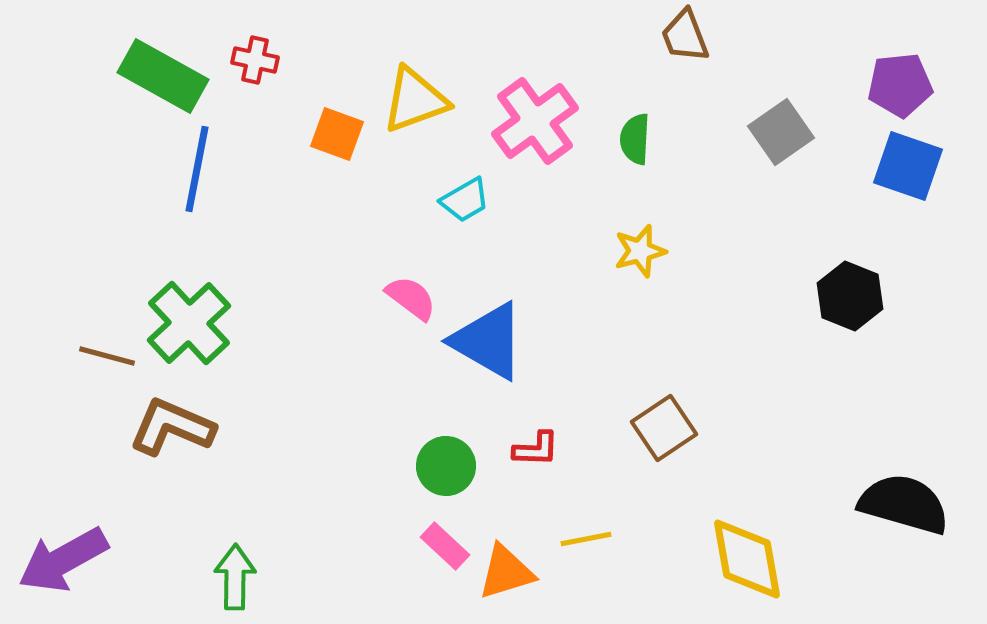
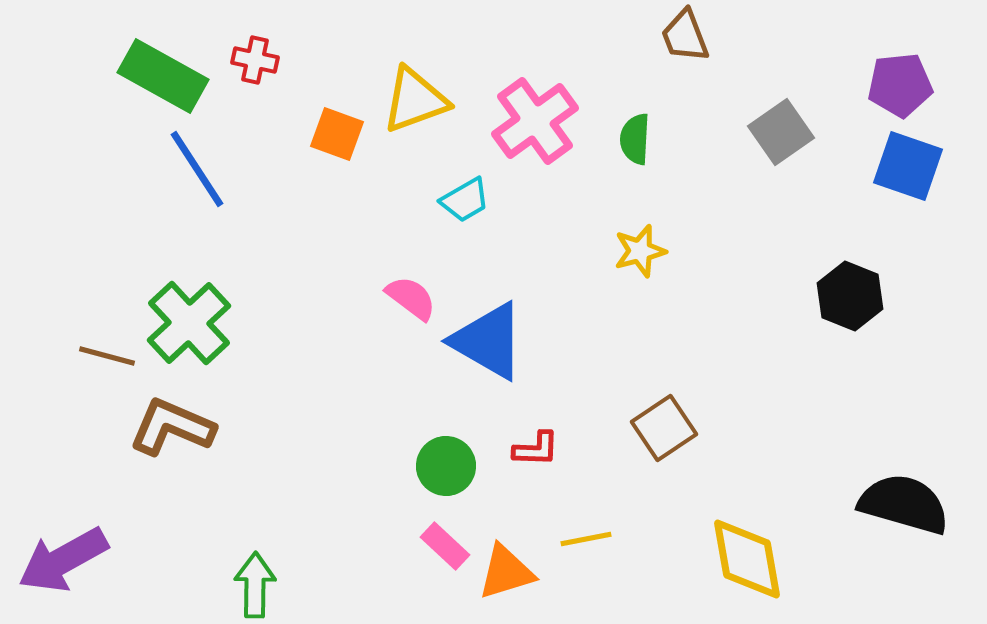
blue line: rotated 44 degrees counterclockwise
green arrow: moved 20 px right, 8 px down
